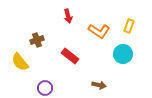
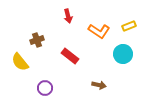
yellow rectangle: rotated 48 degrees clockwise
